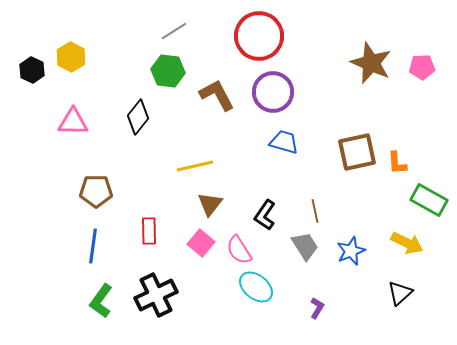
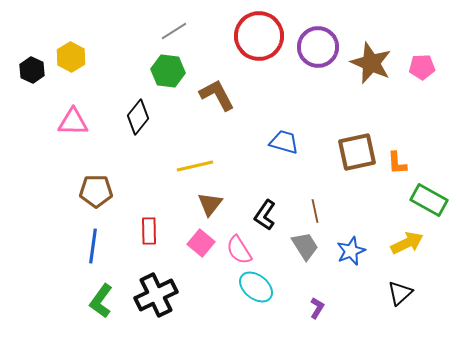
purple circle: moved 45 px right, 45 px up
yellow arrow: rotated 52 degrees counterclockwise
